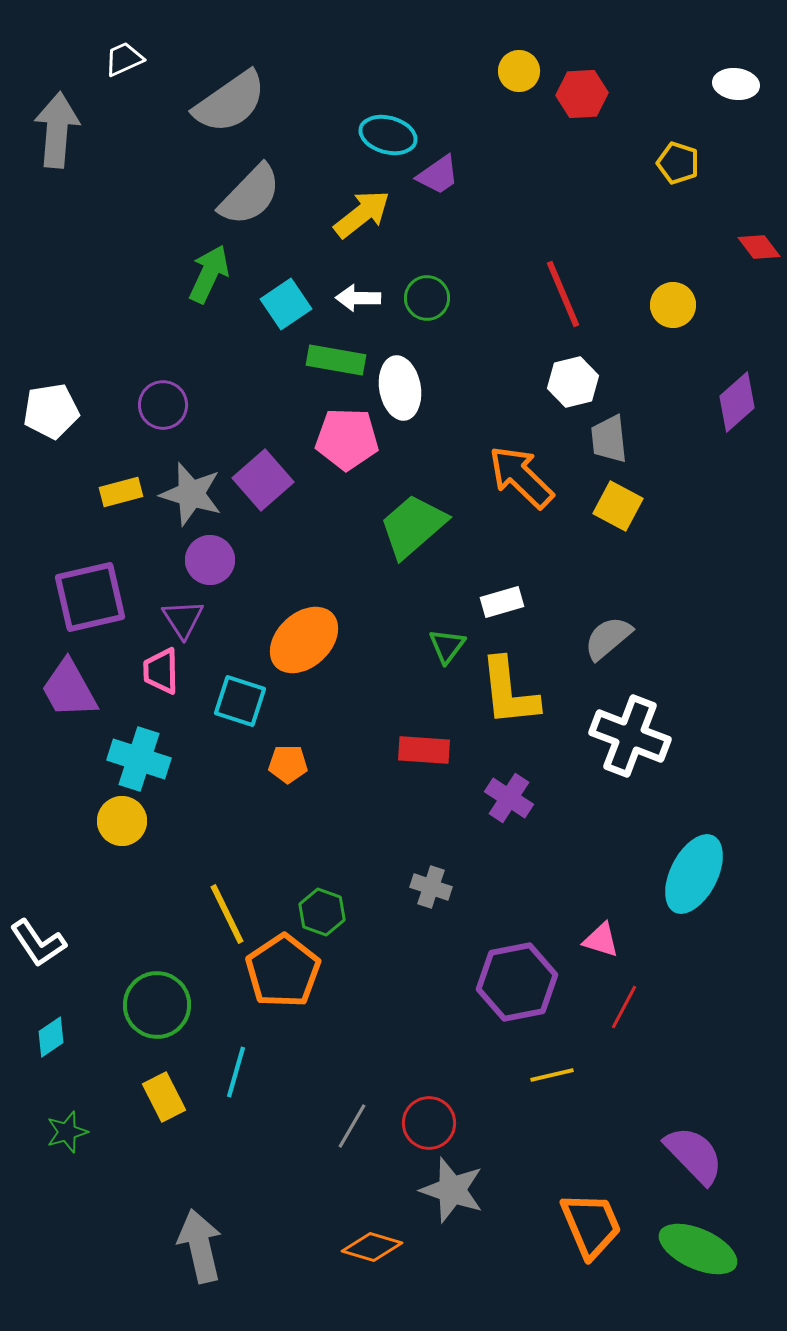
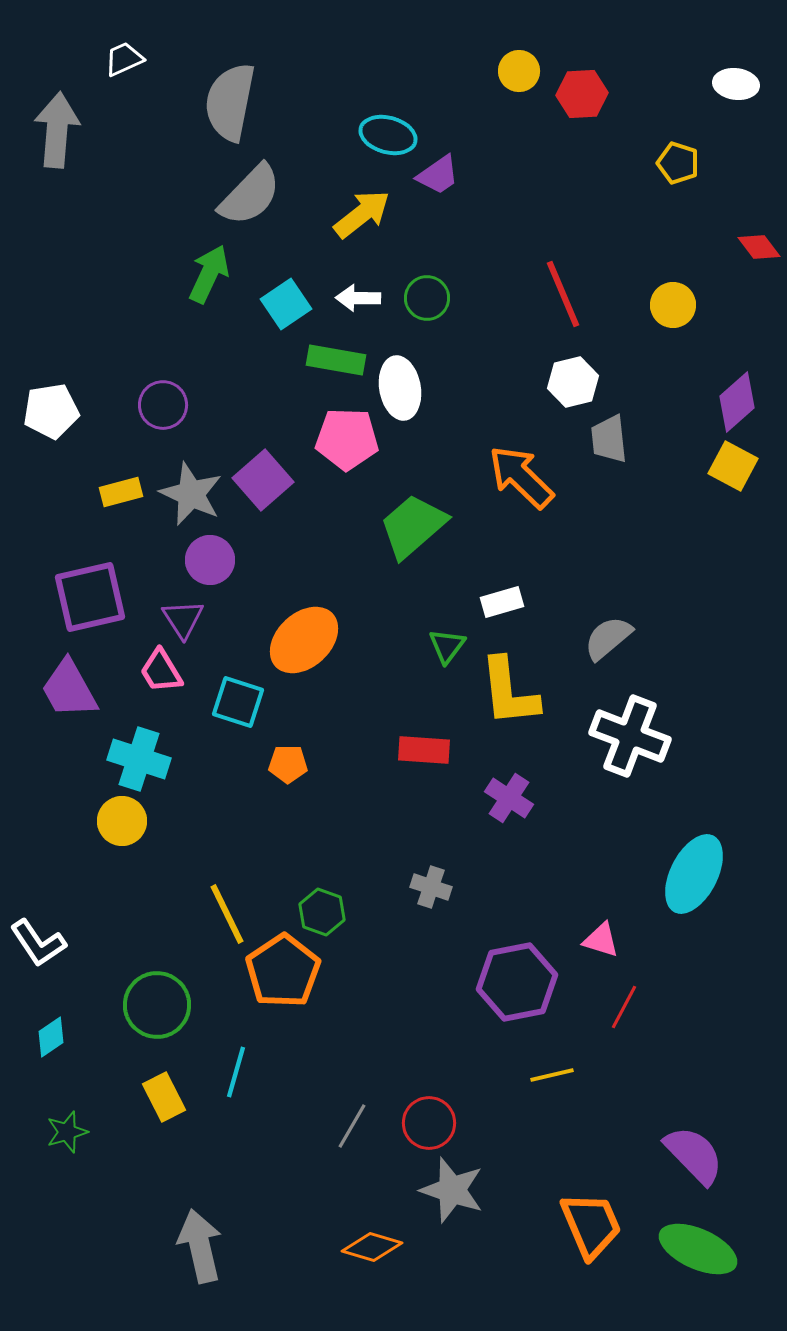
gray semicircle at (230, 102): rotated 136 degrees clockwise
gray star at (191, 494): rotated 8 degrees clockwise
yellow square at (618, 506): moved 115 px right, 40 px up
pink trapezoid at (161, 671): rotated 30 degrees counterclockwise
cyan square at (240, 701): moved 2 px left, 1 px down
